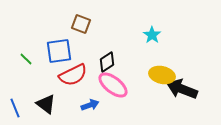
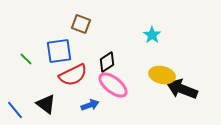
blue line: moved 2 px down; rotated 18 degrees counterclockwise
